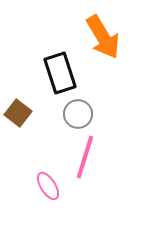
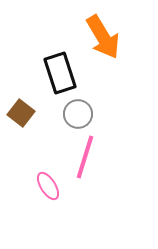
brown square: moved 3 px right
